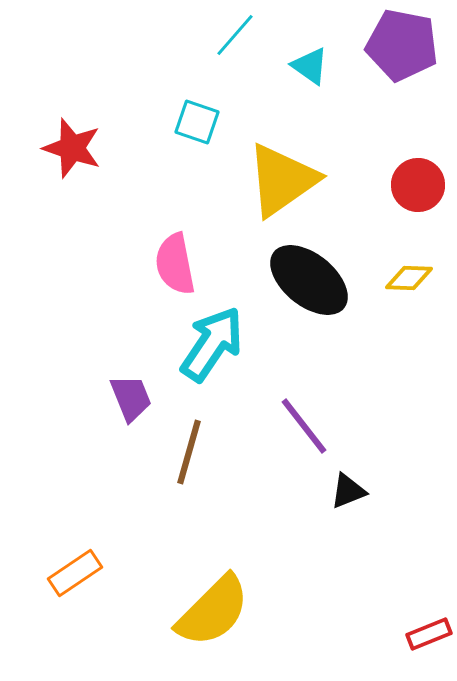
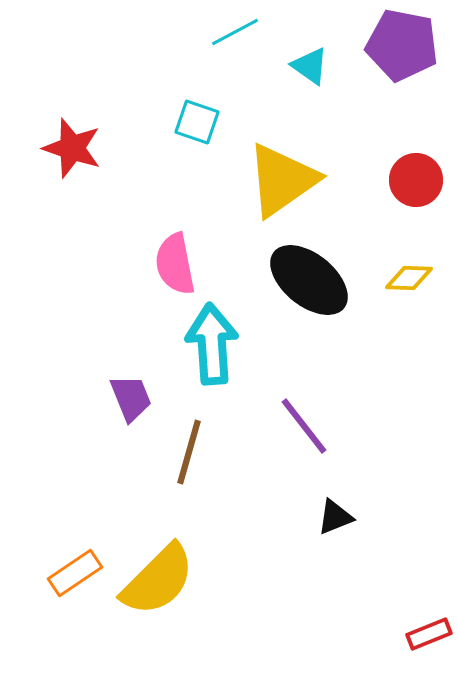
cyan line: moved 3 px up; rotated 21 degrees clockwise
red circle: moved 2 px left, 5 px up
cyan arrow: rotated 38 degrees counterclockwise
black triangle: moved 13 px left, 26 px down
yellow semicircle: moved 55 px left, 31 px up
